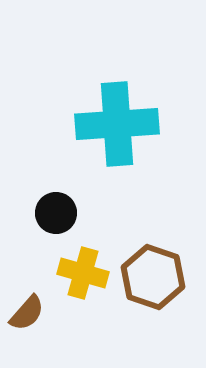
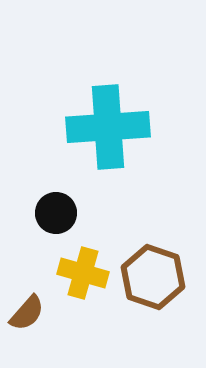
cyan cross: moved 9 px left, 3 px down
